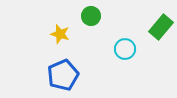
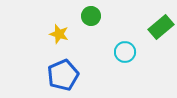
green rectangle: rotated 10 degrees clockwise
yellow star: moved 1 px left
cyan circle: moved 3 px down
